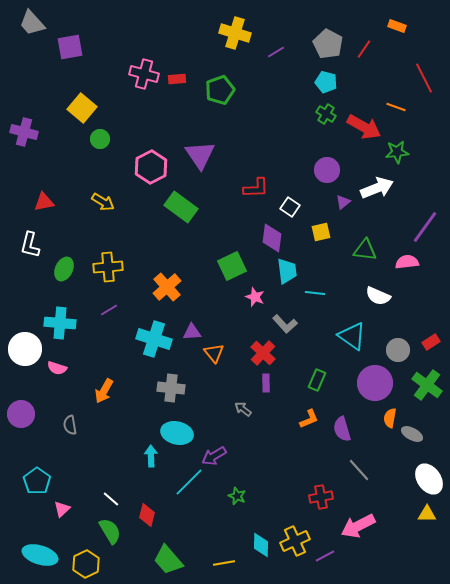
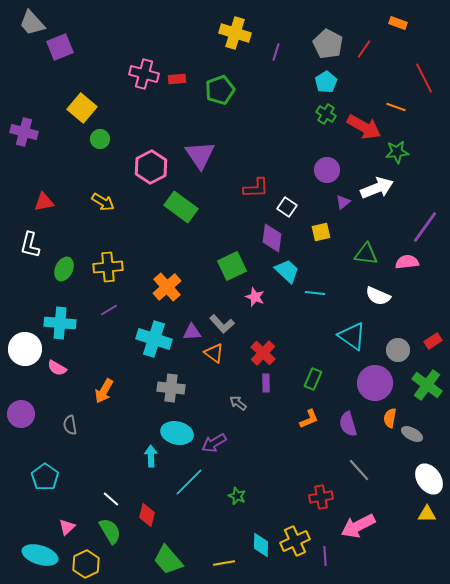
orange rectangle at (397, 26): moved 1 px right, 3 px up
purple square at (70, 47): moved 10 px left; rotated 12 degrees counterclockwise
purple line at (276, 52): rotated 42 degrees counterclockwise
cyan pentagon at (326, 82): rotated 25 degrees clockwise
white square at (290, 207): moved 3 px left
green triangle at (365, 250): moved 1 px right, 4 px down
cyan trapezoid at (287, 271): rotated 40 degrees counterclockwise
gray L-shape at (285, 324): moved 63 px left
red rectangle at (431, 342): moved 2 px right, 1 px up
orange triangle at (214, 353): rotated 15 degrees counterclockwise
pink semicircle at (57, 368): rotated 12 degrees clockwise
green rectangle at (317, 380): moved 4 px left, 1 px up
gray arrow at (243, 409): moved 5 px left, 6 px up
purple semicircle at (342, 429): moved 6 px right, 5 px up
purple arrow at (214, 456): moved 13 px up
cyan pentagon at (37, 481): moved 8 px right, 4 px up
pink triangle at (62, 509): moved 5 px right, 18 px down
purple line at (325, 556): rotated 66 degrees counterclockwise
